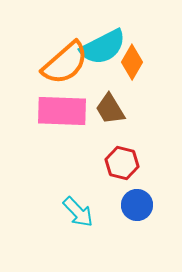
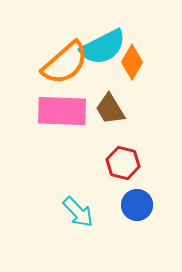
red hexagon: moved 1 px right
